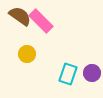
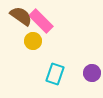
brown semicircle: moved 1 px right
yellow circle: moved 6 px right, 13 px up
cyan rectangle: moved 13 px left
